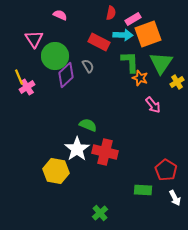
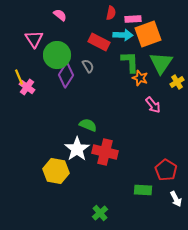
pink semicircle: rotated 16 degrees clockwise
pink rectangle: rotated 28 degrees clockwise
green circle: moved 2 px right, 1 px up
purple diamond: rotated 15 degrees counterclockwise
pink cross: rotated 21 degrees counterclockwise
white arrow: moved 1 px right, 1 px down
